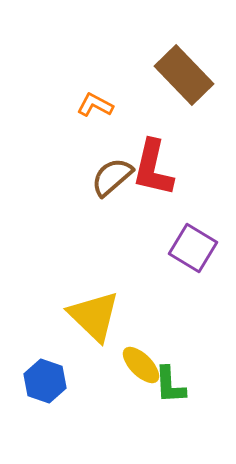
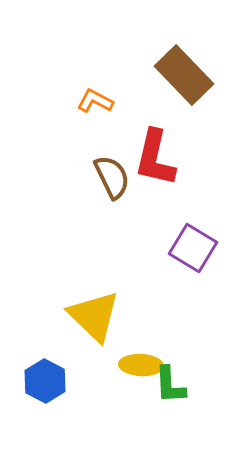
orange L-shape: moved 4 px up
red L-shape: moved 2 px right, 10 px up
brown semicircle: rotated 105 degrees clockwise
yellow ellipse: rotated 42 degrees counterclockwise
blue hexagon: rotated 9 degrees clockwise
